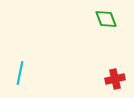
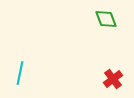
red cross: moved 2 px left; rotated 24 degrees counterclockwise
